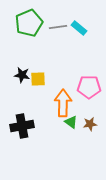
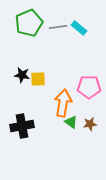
orange arrow: rotated 8 degrees clockwise
